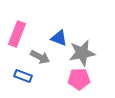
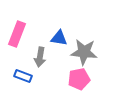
blue triangle: rotated 12 degrees counterclockwise
gray star: moved 2 px right, 1 px up; rotated 16 degrees clockwise
gray arrow: rotated 72 degrees clockwise
pink pentagon: rotated 10 degrees counterclockwise
